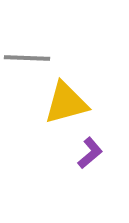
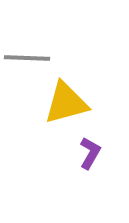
purple L-shape: rotated 20 degrees counterclockwise
